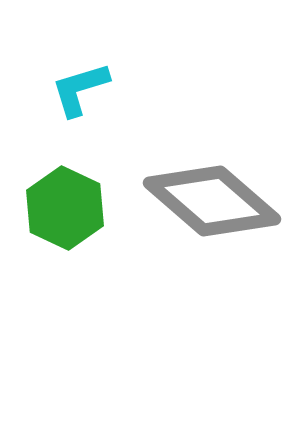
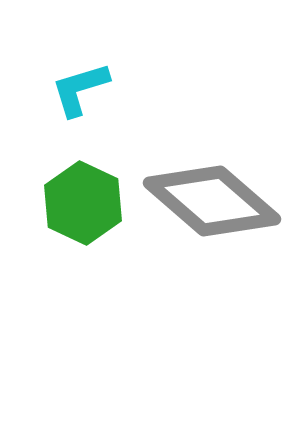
green hexagon: moved 18 px right, 5 px up
